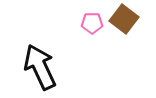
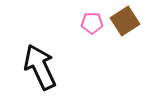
brown square: moved 1 px right, 2 px down; rotated 20 degrees clockwise
